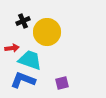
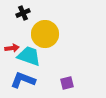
black cross: moved 8 px up
yellow circle: moved 2 px left, 2 px down
cyan trapezoid: moved 1 px left, 4 px up
purple square: moved 5 px right
